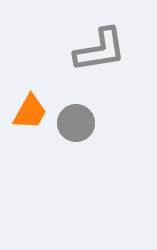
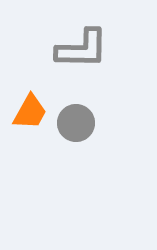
gray L-shape: moved 18 px left, 1 px up; rotated 10 degrees clockwise
